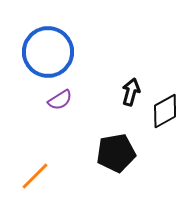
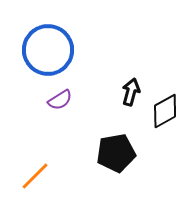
blue circle: moved 2 px up
